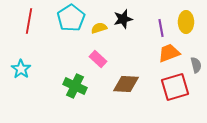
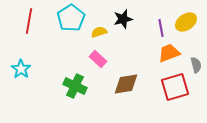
yellow ellipse: rotated 55 degrees clockwise
yellow semicircle: moved 4 px down
brown diamond: rotated 12 degrees counterclockwise
